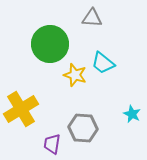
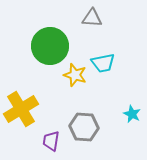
green circle: moved 2 px down
cyan trapezoid: rotated 50 degrees counterclockwise
gray hexagon: moved 1 px right, 1 px up
purple trapezoid: moved 1 px left, 3 px up
